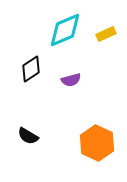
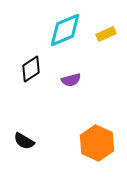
black semicircle: moved 4 px left, 5 px down
